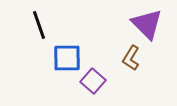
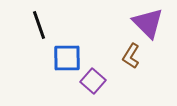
purple triangle: moved 1 px right, 1 px up
brown L-shape: moved 2 px up
